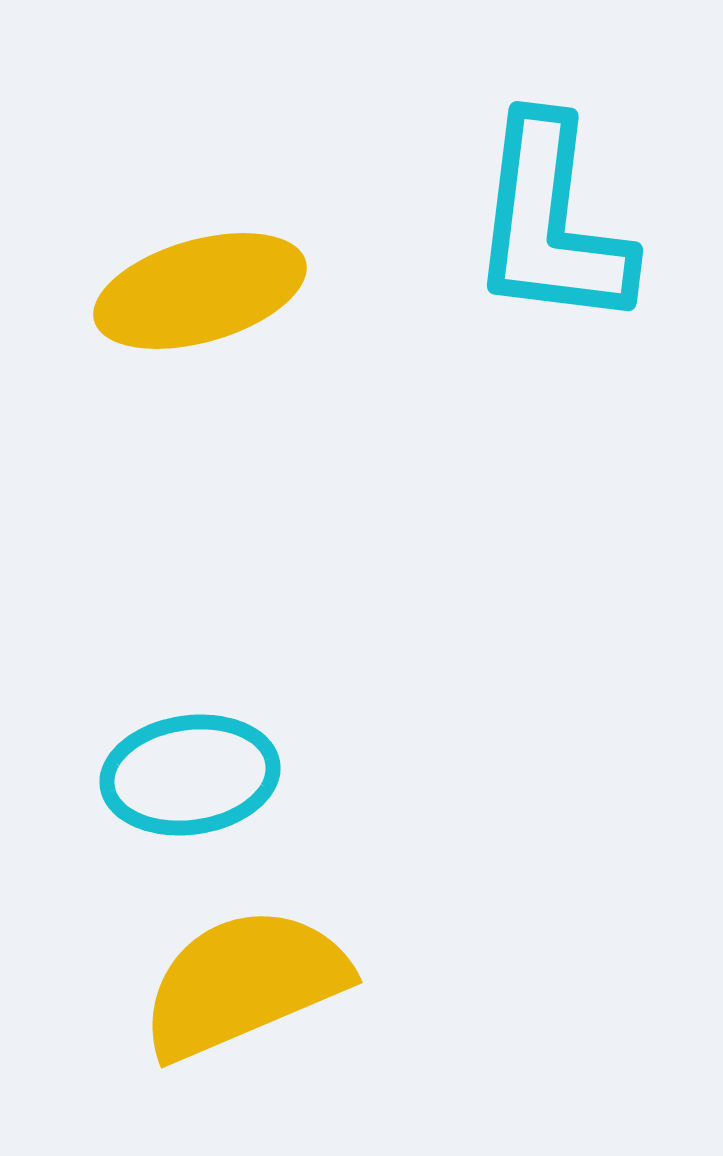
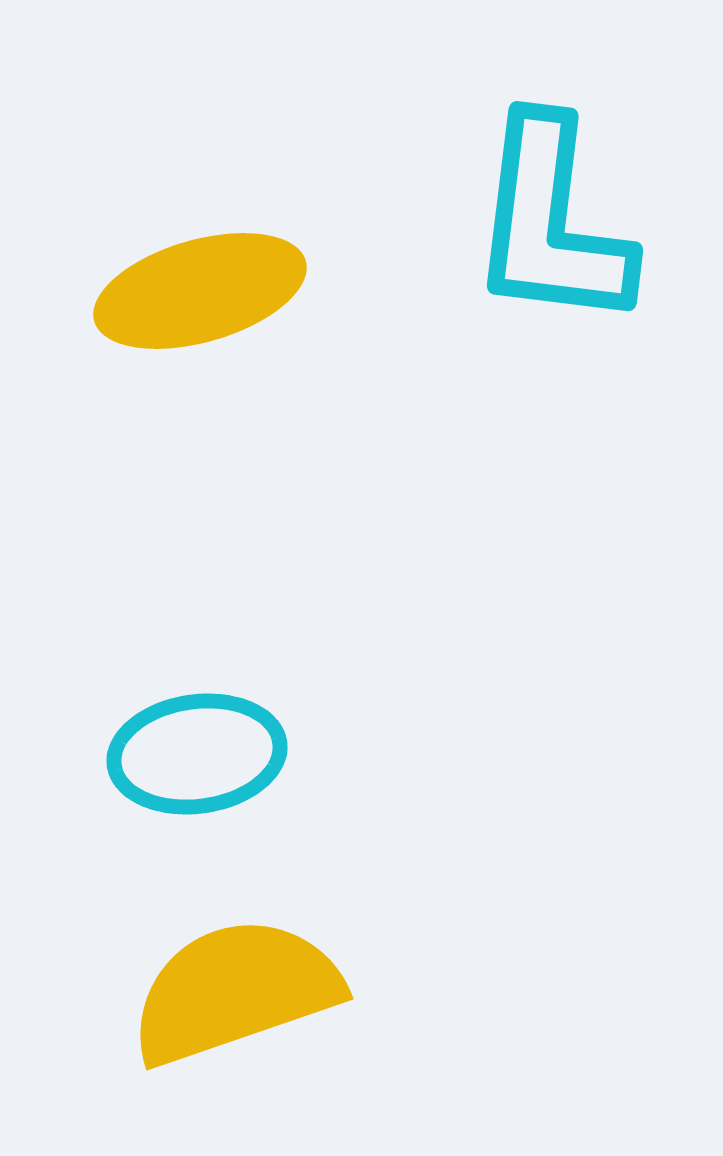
cyan ellipse: moved 7 px right, 21 px up
yellow semicircle: moved 9 px left, 8 px down; rotated 4 degrees clockwise
